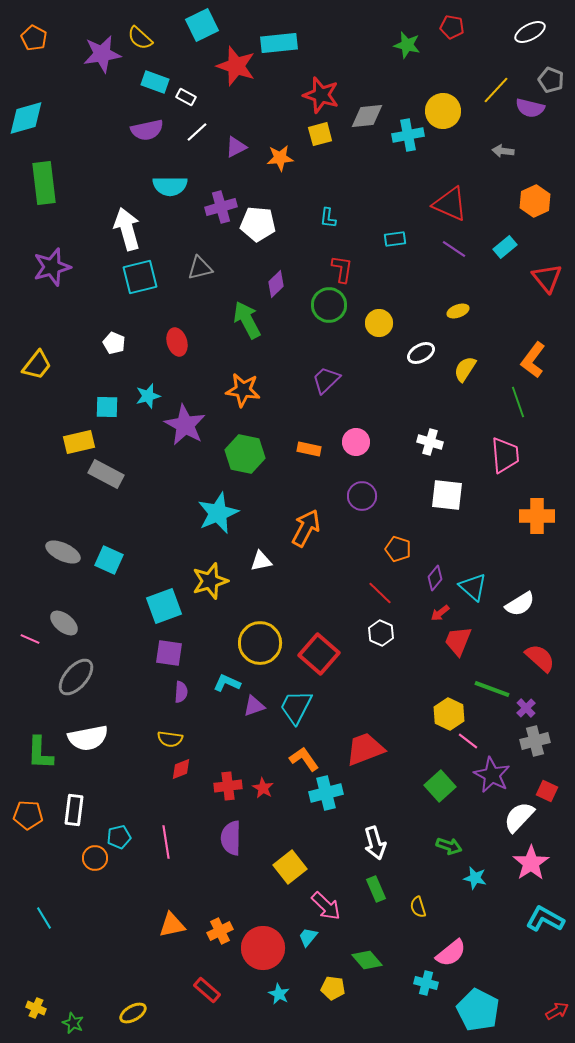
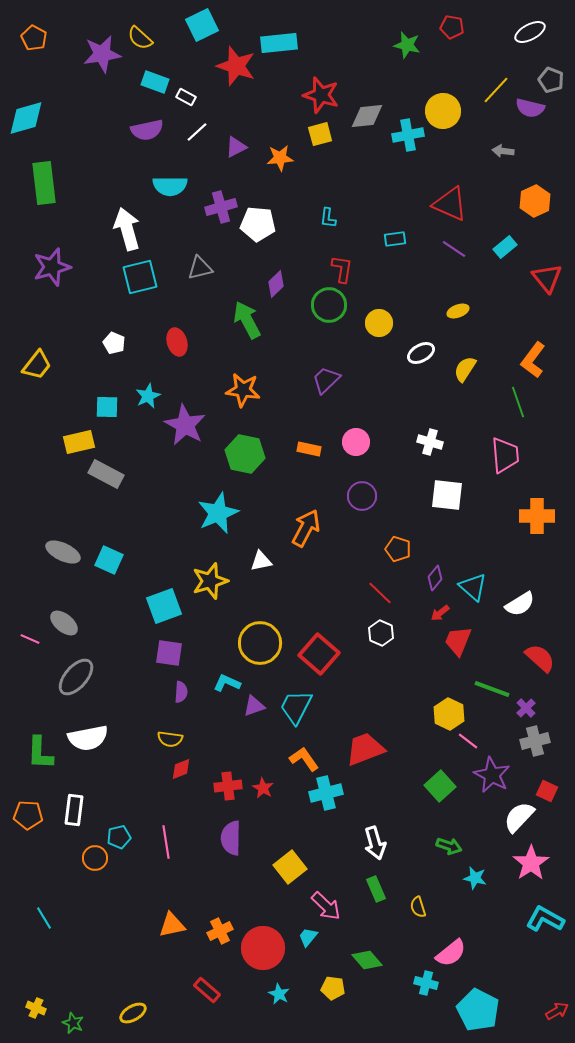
cyan star at (148, 396): rotated 10 degrees counterclockwise
